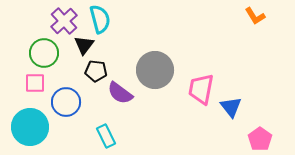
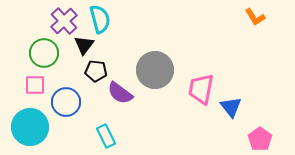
orange L-shape: moved 1 px down
pink square: moved 2 px down
